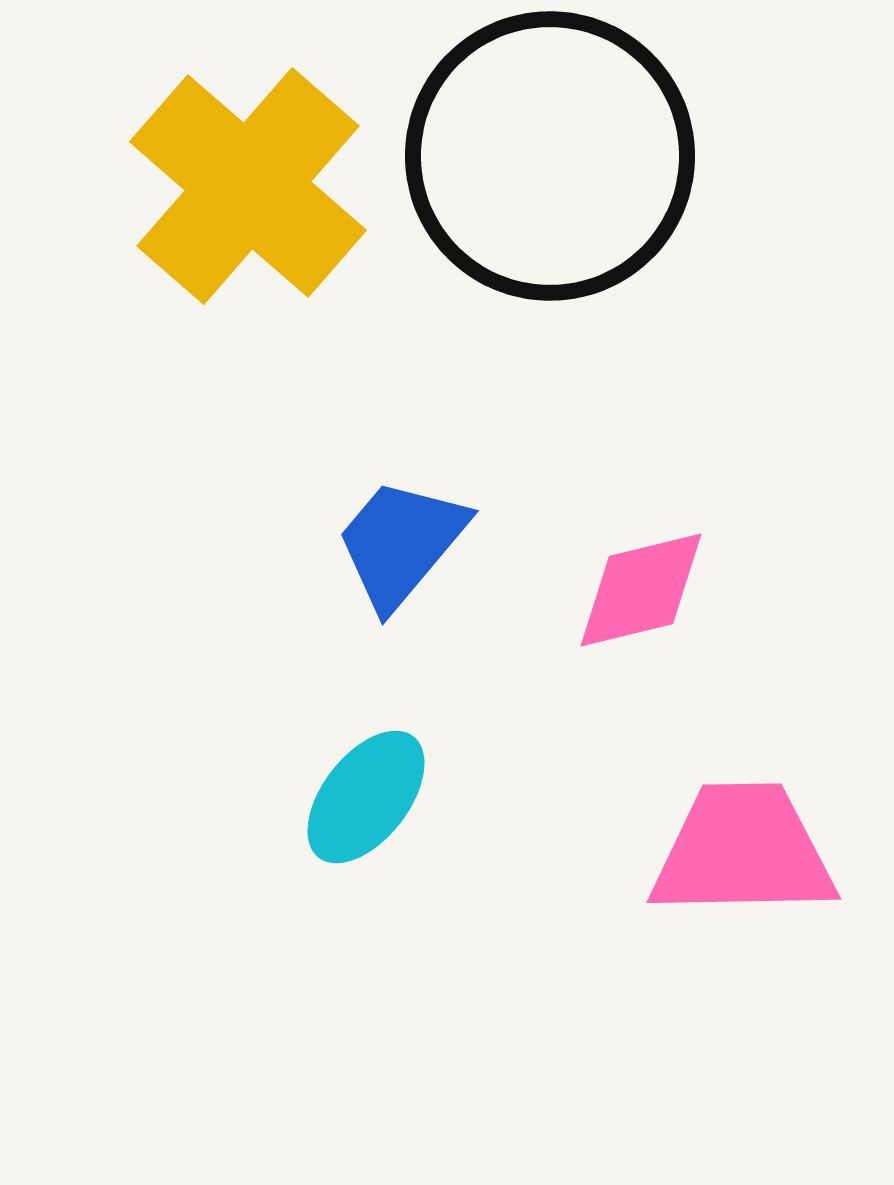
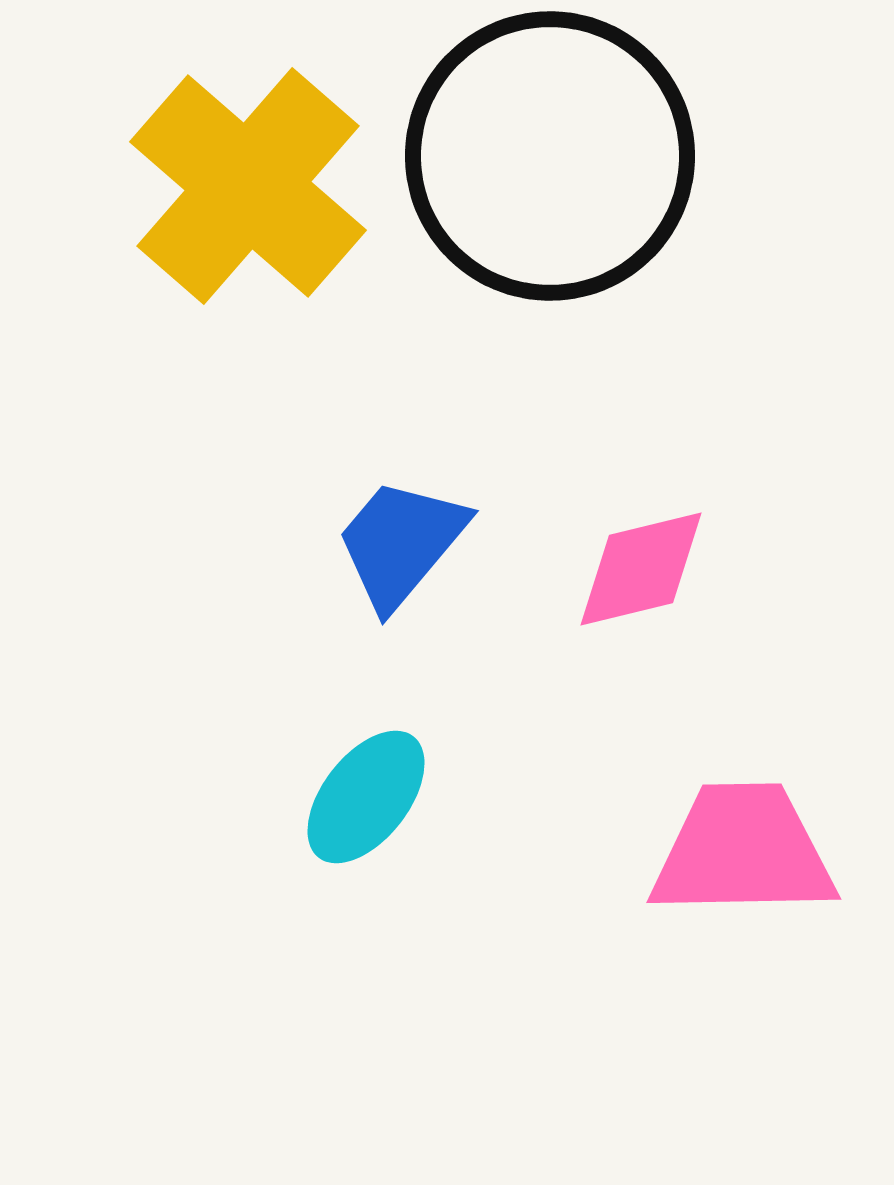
pink diamond: moved 21 px up
